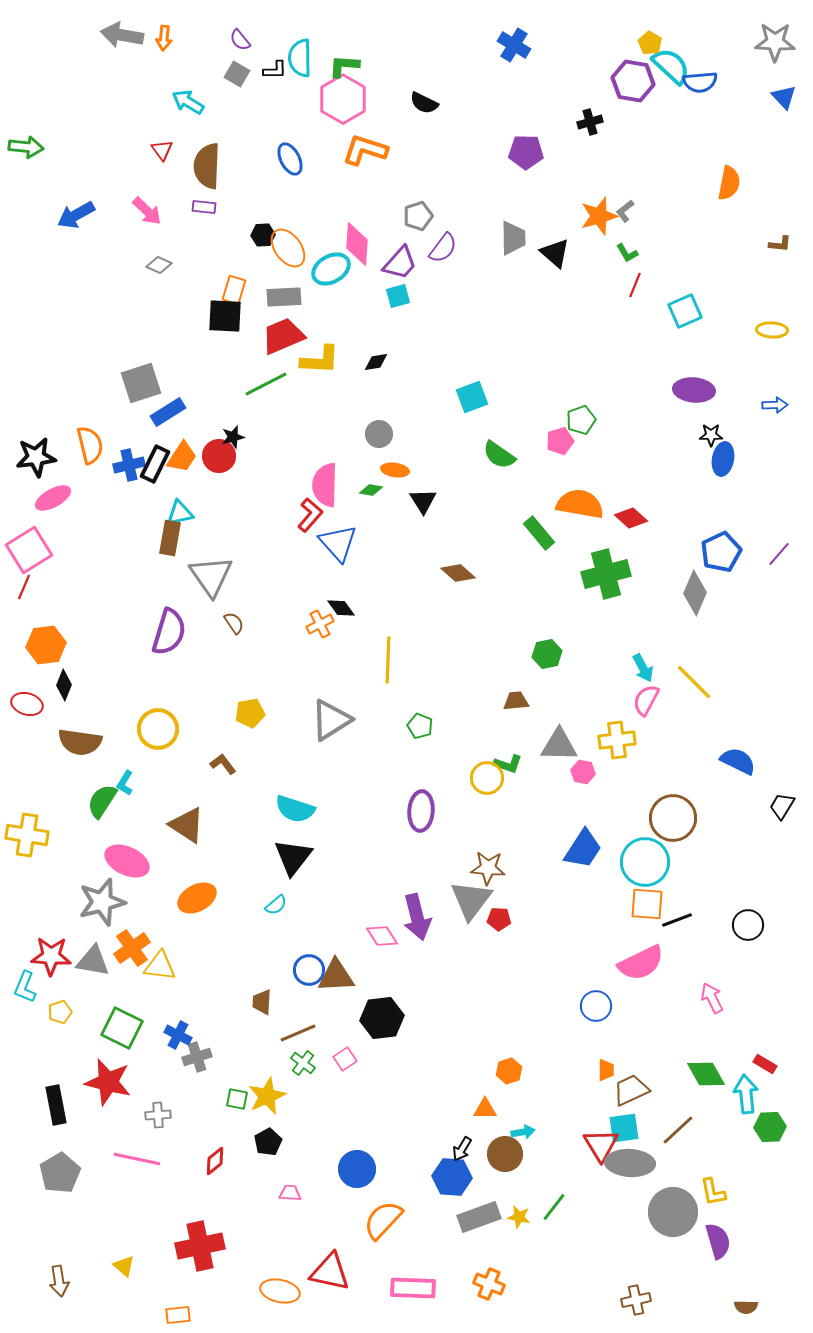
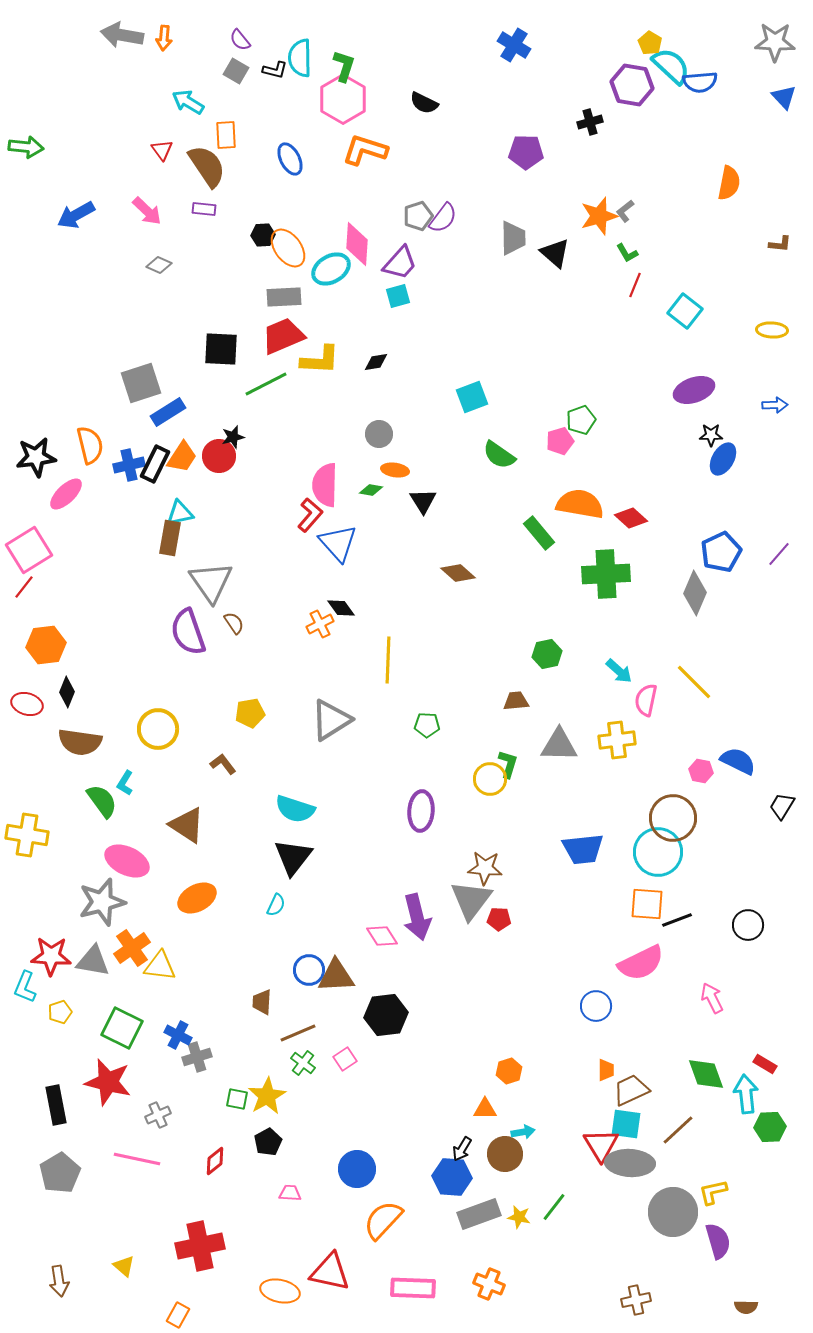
green L-shape at (344, 66): rotated 104 degrees clockwise
black L-shape at (275, 70): rotated 15 degrees clockwise
gray square at (237, 74): moved 1 px left, 3 px up
purple hexagon at (633, 81): moved 1 px left, 4 px down
brown semicircle at (207, 166): rotated 144 degrees clockwise
purple rectangle at (204, 207): moved 2 px down
purple semicircle at (443, 248): moved 30 px up
orange rectangle at (234, 290): moved 8 px left, 155 px up; rotated 20 degrees counterclockwise
cyan square at (685, 311): rotated 28 degrees counterclockwise
black square at (225, 316): moved 4 px left, 33 px down
purple ellipse at (694, 390): rotated 24 degrees counterclockwise
blue ellipse at (723, 459): rotated 20 degrees clockwise
pink ellipse at (53, 498): moved 13 px right, 4 px up; rotated 15 degrees counterclockwise
green cross at (606, 574): rotated 12 degrees clockwise
gray triangle at (211, 576): moved 6 px down
red line at (24, 587): rotated 15 degrees clockwise
purple semicircle at (169, 632): moved 19 px right; rotated 144 degrees clockwise
cyan arrow at (643, 668): moved 24 px left, 3 px down; rotated 20 degrees counterclockwise
black diamond at (64, 685): moved 3 px right, 7 px down
pink semicircle at (646, 700): rotated 16 degrees counterclockwise
green pentagon at (420, 726): moved 7 px right, 1 px up; rotated 20 degrees counterclockwise
green L-shape at (508, 764): rotated 92 degrees counterclockwise
pink hexagon at (583, 772): moved 118 px right, 1 px up
yellow circle at (487, 778): moved 3 px right, 1 px down
green semicircle at (102, 801): rotated 111 degrees clockwise
blue trapezoid at (583, 849): rotated 51 degrees clockwise
cyan circle at (645, 862): moved 13 px right, 10 px up
brown star at (488, 868): moved 3 px left
cyan semicircle at (276, 905): rotated 25 degrees counterclockwise
black hexagon at (382, 1018): moved 4 px right, 3 px up
green diamond at (706, 1074): rotated 9 degrees clockwise
yellow star at (267, 1096): rotated 6 degrees counterclockwise
gray cross at (158, 1115): rotated 20 degrees counterclockwise
cyan square at (624, 1128): moved 2 px right, 4 px up; rotated 16 degrees clockwise
yellow L-shape at (713, 1192): rotated 88 degrees clockwise
gray rectangle at (479, 1217): moved 3 px up
orange rectangle at (178, 1315): rotated 55 degrees counterclockwise
